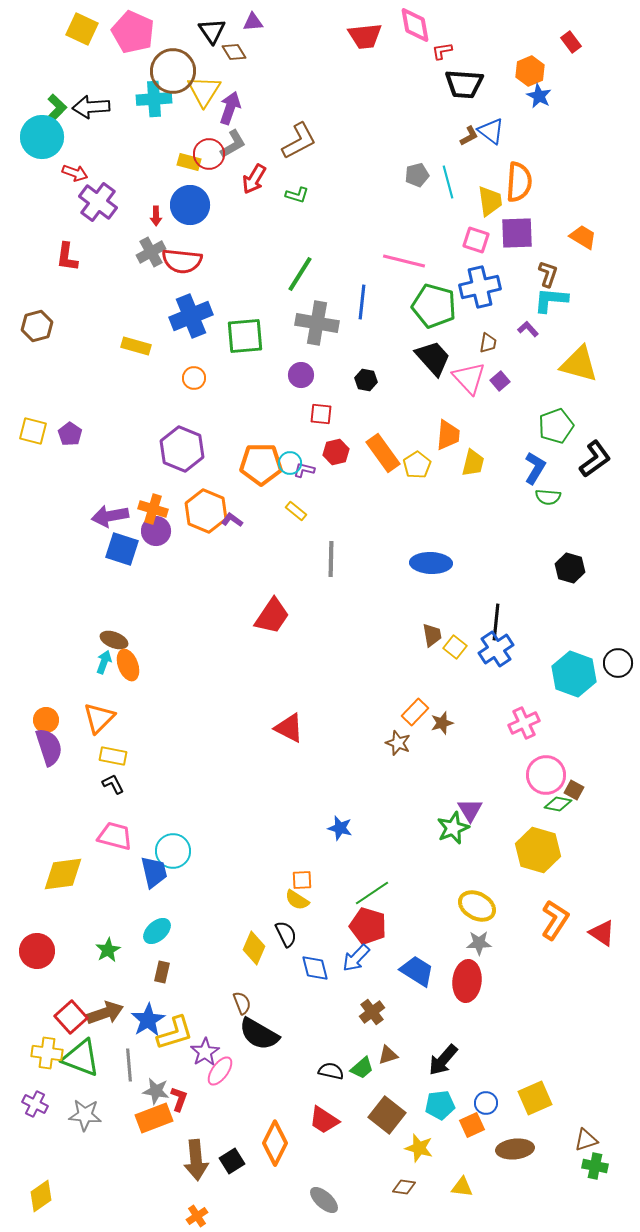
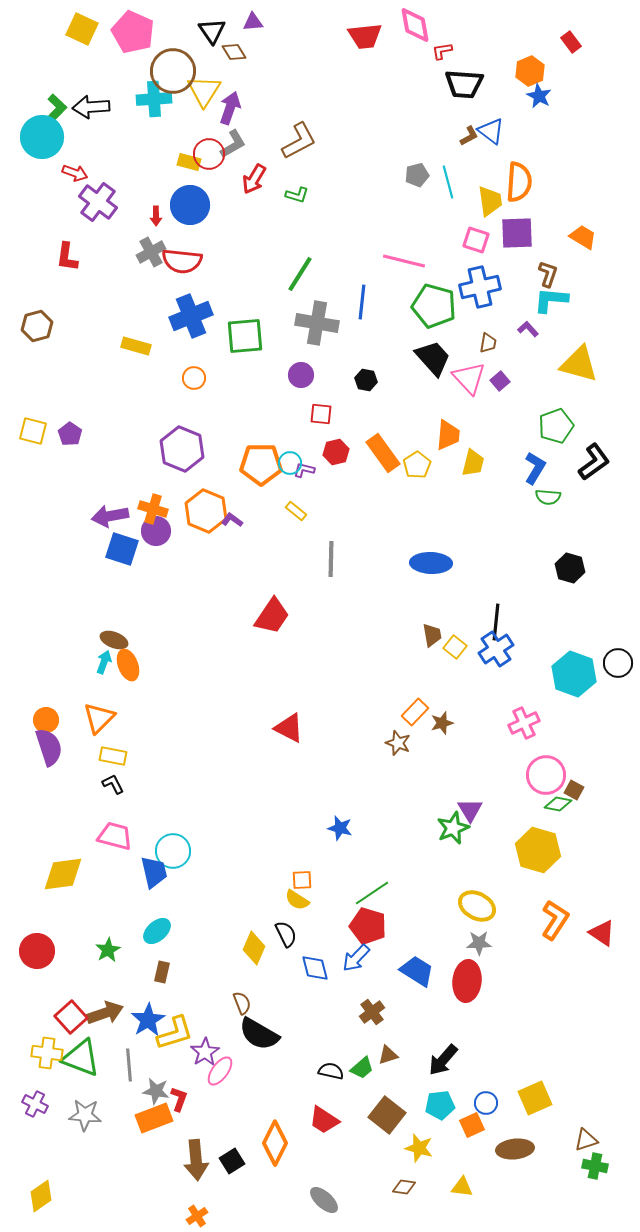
black L-shape at (595, 459): moved 1 px left, 3 px down
